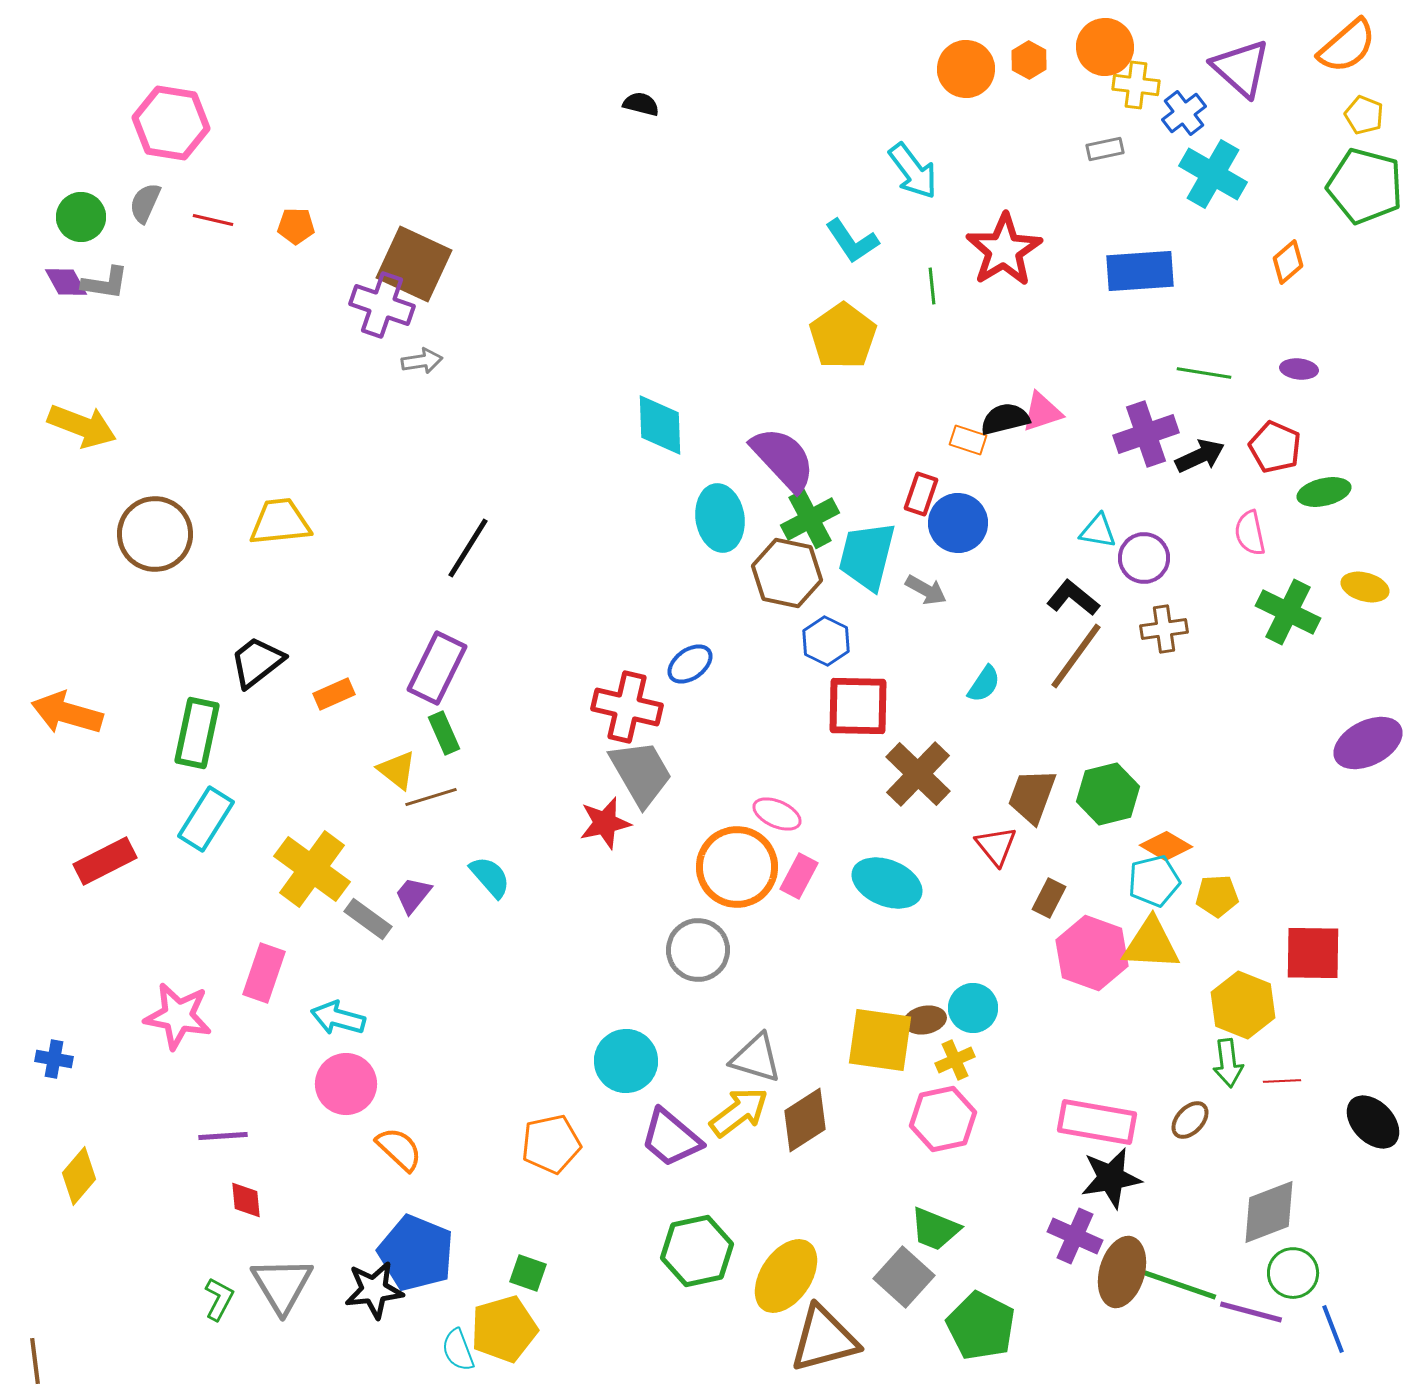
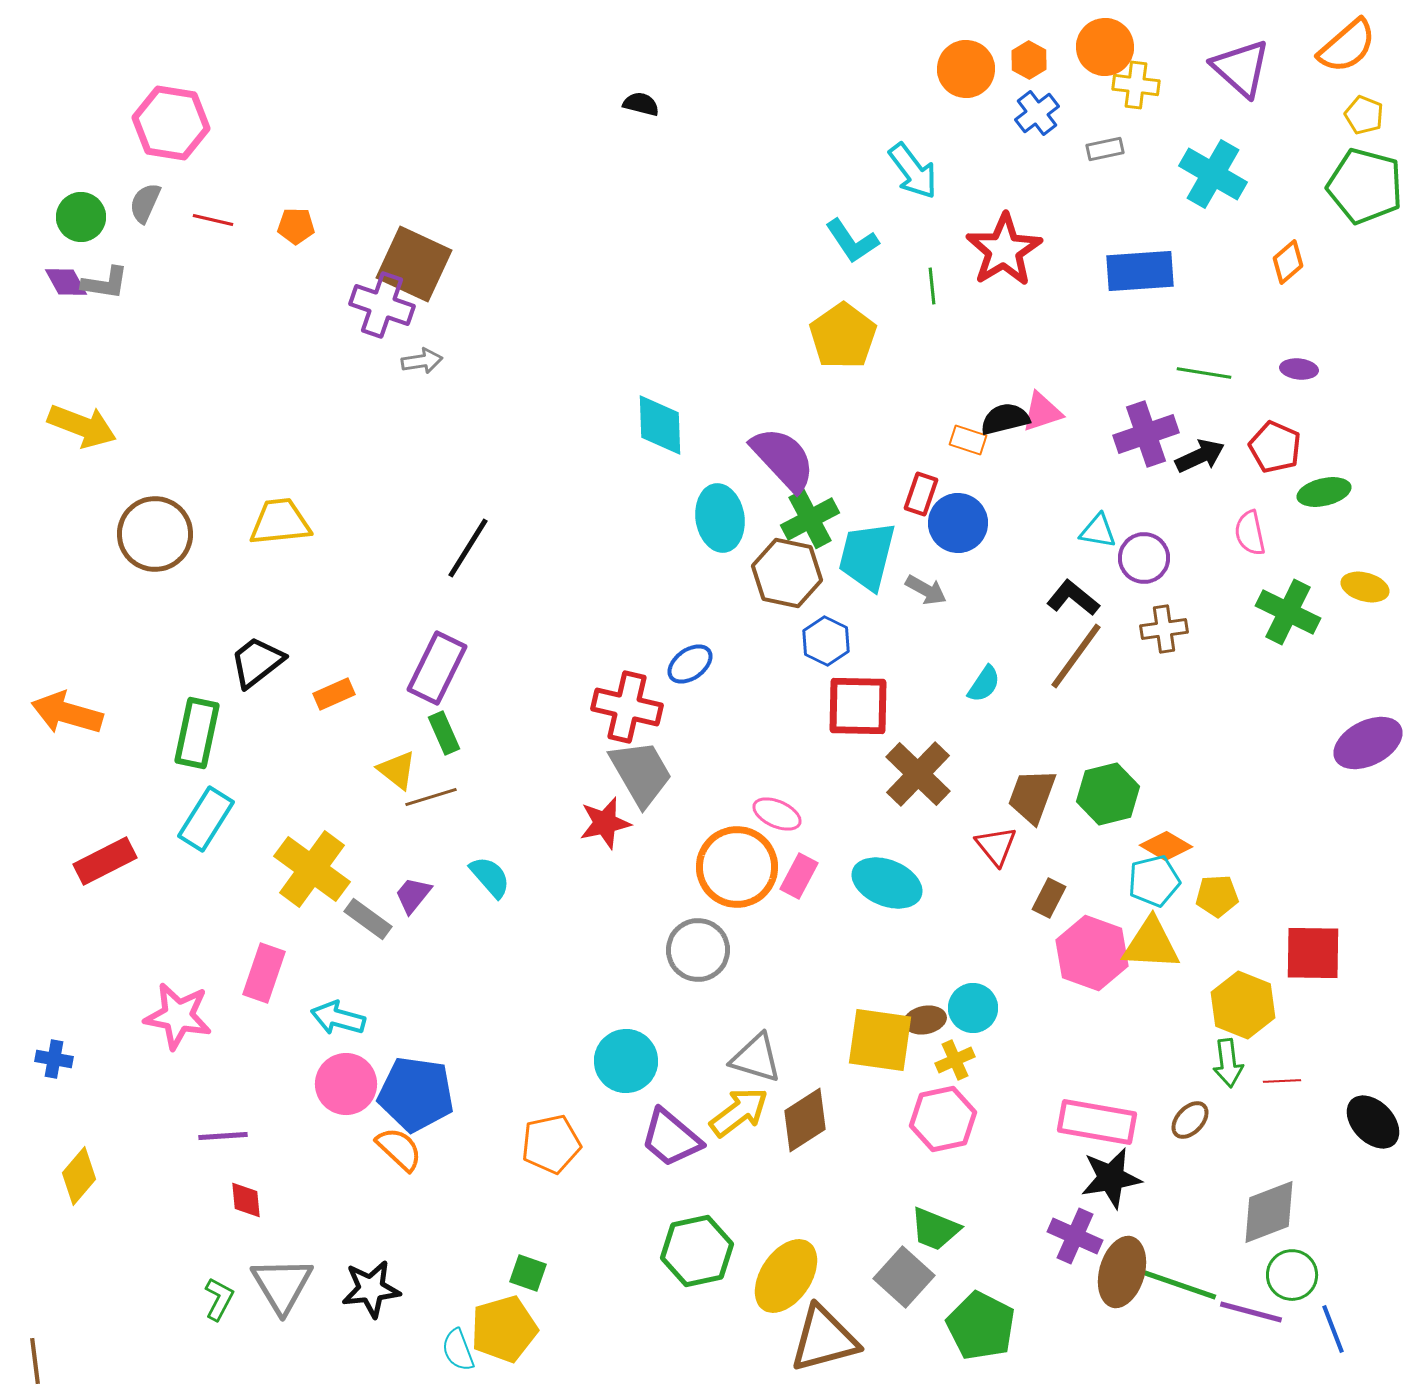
blue cross at (1184, 113): moved 147 px left
blue pentagon at (416, 1253): moved 159 px up; rotated 14 degrees counterclockwise
green circle at (1293, 1273): moved 1 px left, 2 px down
black star at (374, 1290): moved 3 px left, 1 px up
